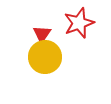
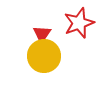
yellow circle: moved 1 px left, 1 px up
